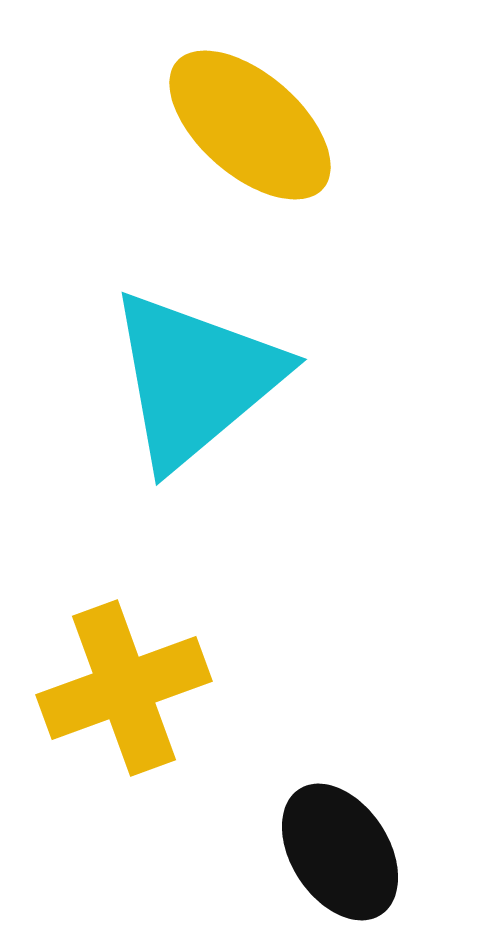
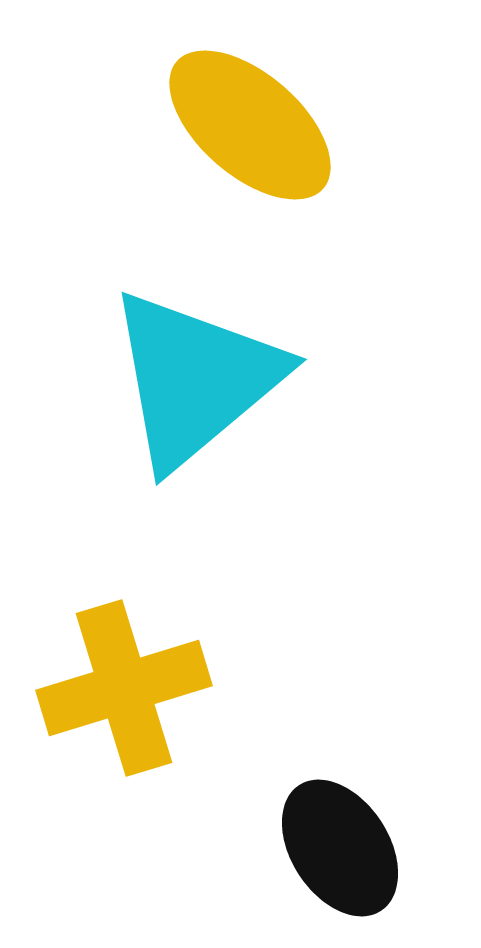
yellow cross: rotated 3 degrees clockwise
black ellipse: moved 4 px up
